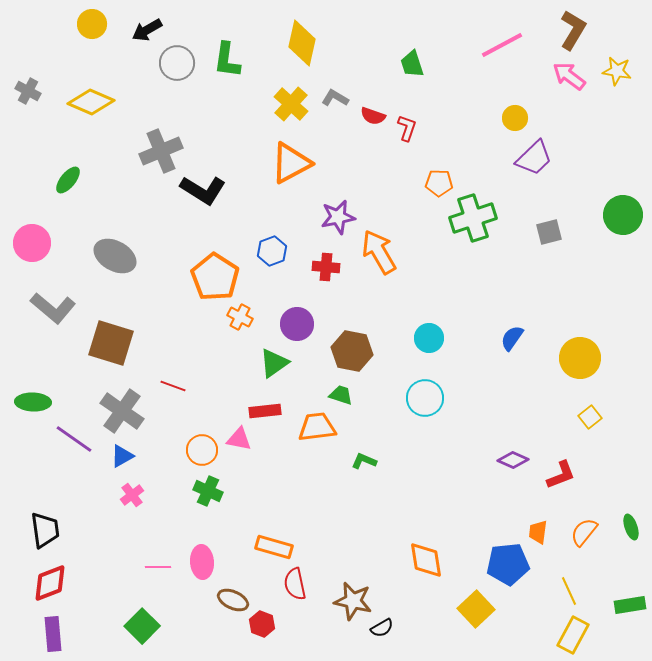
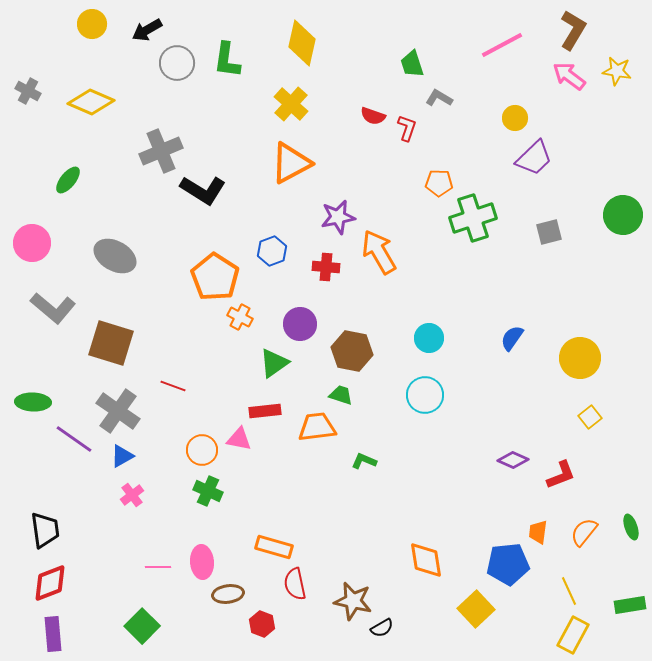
gray L-shape at (335, 98): moved 104 px right
purple circle at (297, 324): moved 3 px right
cyan circle at (425, 398): moved 3 px up
gray cross at (122, 411): moved 4 px left
brown ellipse at (233, 600): moved 5 px left, 6 px up; rotated 32 degrees counterclockwise
